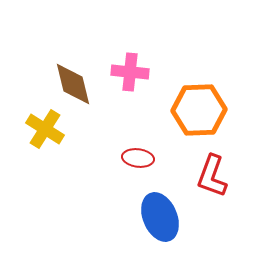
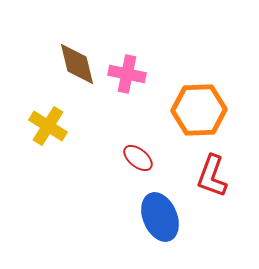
pink cross: moved 3 px left, 2 px down; rotated 6 degrees clockwise
brown diamond: moved 4 px right, 20 px up
yellow cross: moved 3 px right, 3 px up
red ellipse: rotated 32 degrees clockwise
